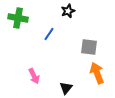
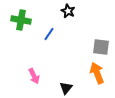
black star: rotated 24 degrees counterclockwise
green cross: moved 3 px right, 2 px down
gray square: moved 12 px right
